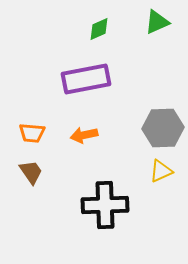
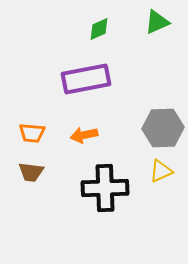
brown trapezoid: rotated 132 degrees clockwise
black cross: moved 17 px up
